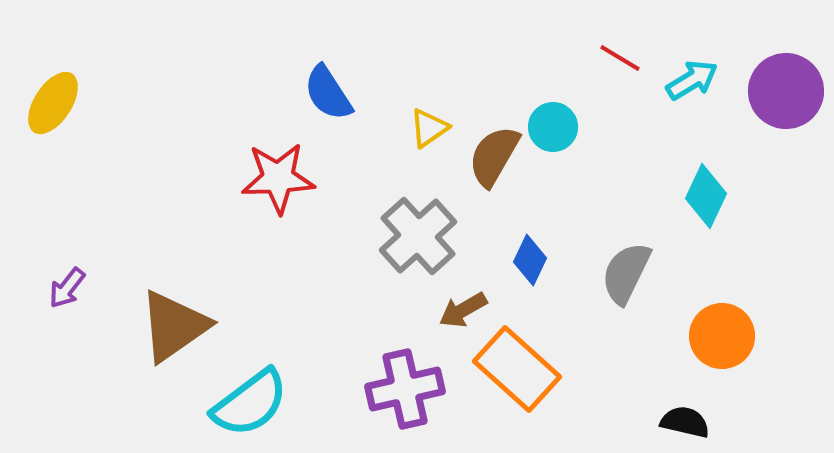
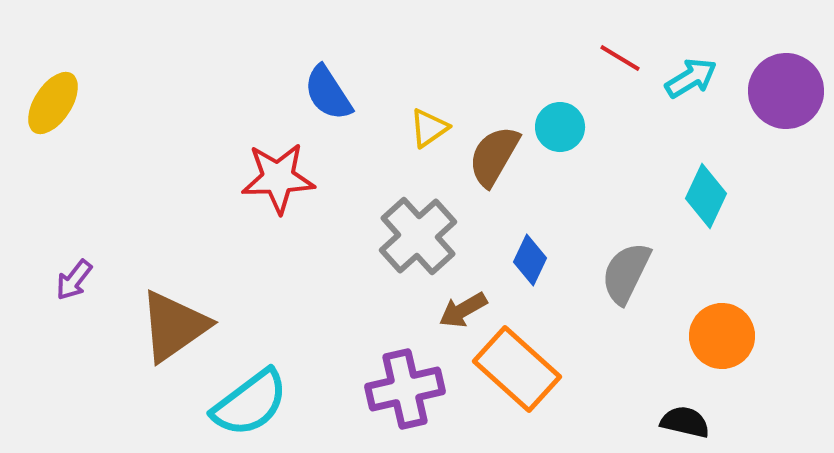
cyan arrow: moved 1 px left, 2 px up
cyan circle: moved 7 px right
purple arrow: moved 7 px right, 8 px up
